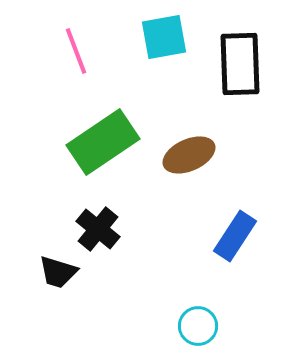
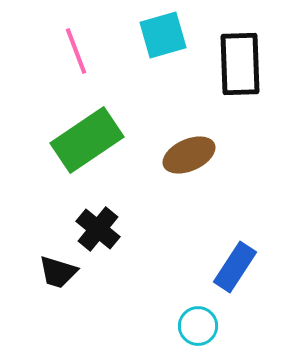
cyan square: moved 1 px left, 2 px up; rotated 6 degrees counterclockwise
green rectangle: moved 16 px left, 2 px up
blue rectangle: moved 31 px down
